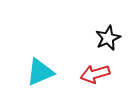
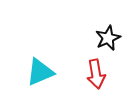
red arrow: moved 1 px right; rotated 84 degrees counterclockwise
